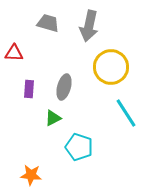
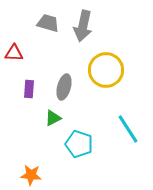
gray arrow: moved 6 px left
yellow circle: moved 5 px left, 3 px down
cyan line: moved 2 px right, 16 px down
cyan pentagon: moved 3 px up
